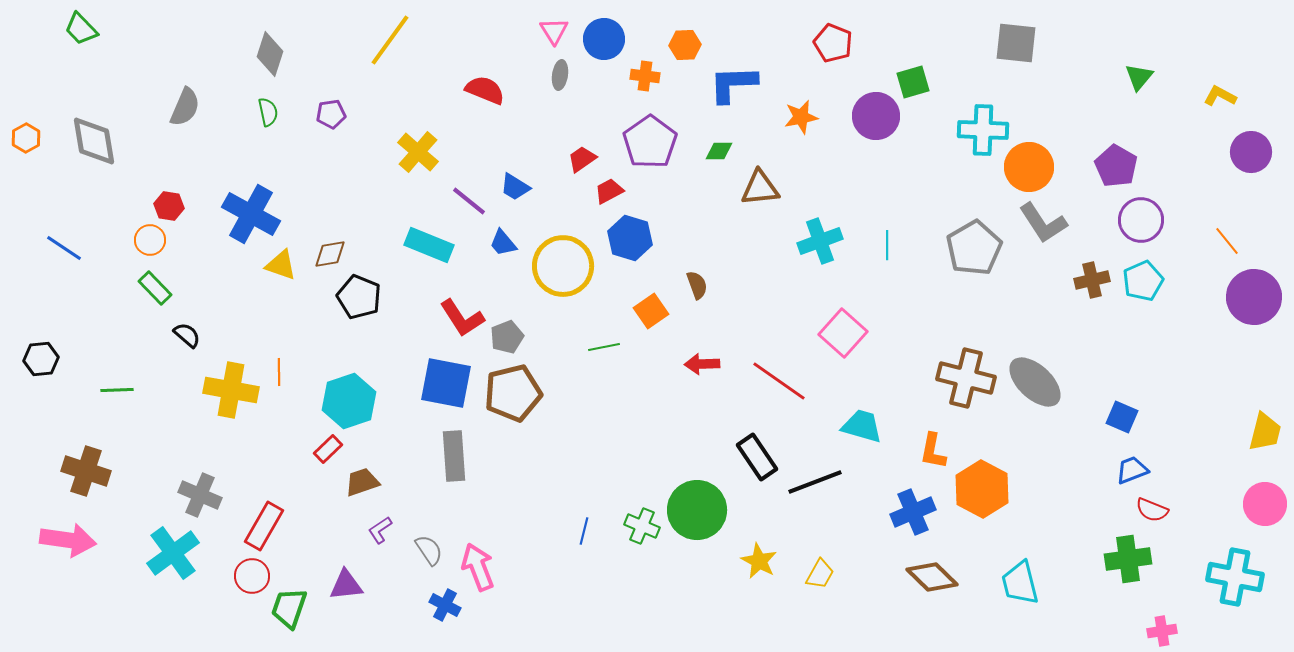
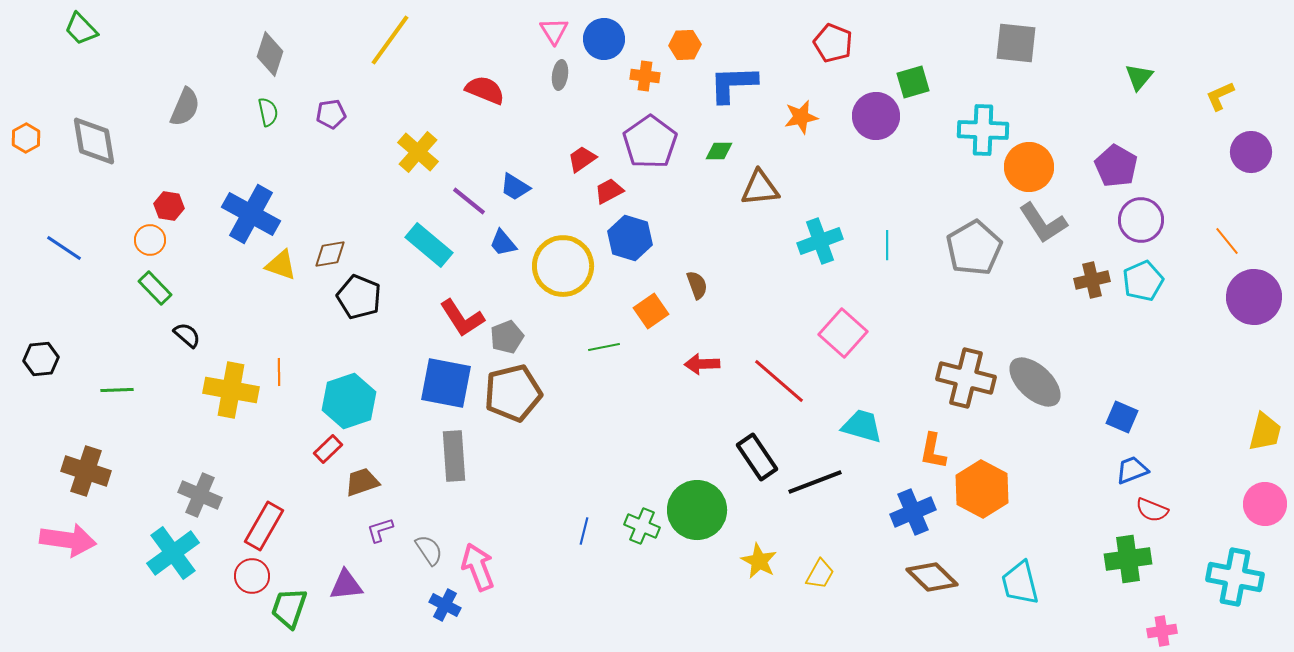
yellow L-shape at (1220, 96): rotated 52 degrees counterclockwise
cyan rectangle at (429, 245): rotated 18 degrees clockwise
red line at (779, 381): rotated 6 degrees clockwise
purple L-shape at (380, 530): rotated 16 degrees clockwise
